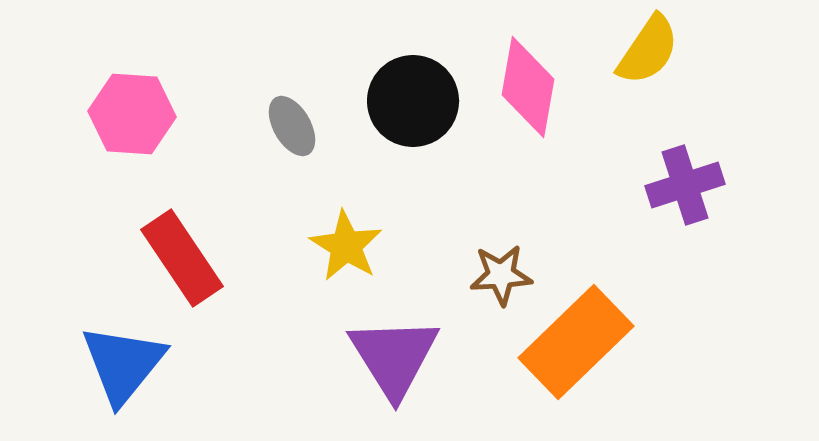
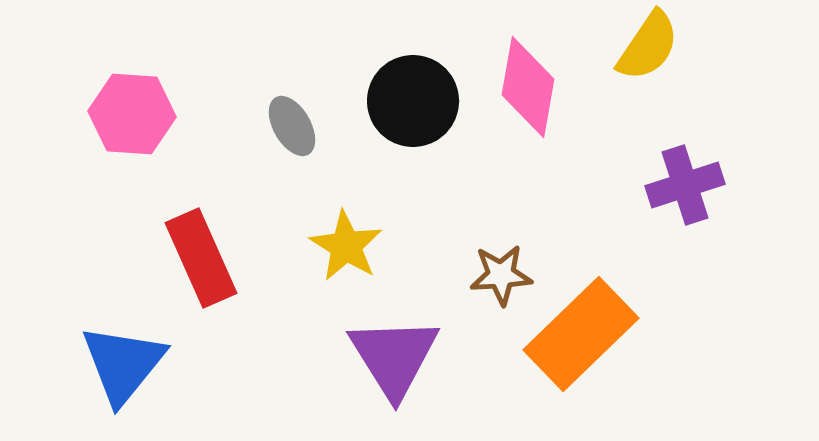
yellow semicircle: moved 4 px up
red rectangle: moved 19 px right; rotated 10 degrees clockwise
orange rectangle: moved 5 px right, 8 px up
